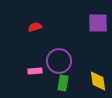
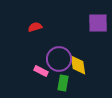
purple circle: moved 2 px up
pink rectangle: moved 6 px right; rotated 32 degrees clockwise
yellow diamond: moved 20 px left, 16 px up
